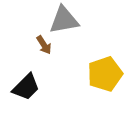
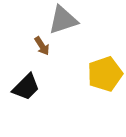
gray triangle: moved 1 px left; rotated 8 degrees counterclockwise
brown arrow: moved 2 px left, 1 px down
